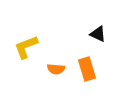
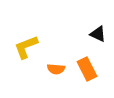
orange rectangle: rotated 10 degrees counterclockwise
